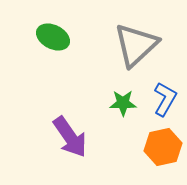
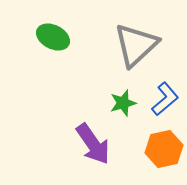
blue L-shape: rotated 20 degrees clockwise
green star: rotated 16 degrees counterclockwise
purple arrow: moved 23 px right, 7 px down
orange hexagon: moved 1 px right, 2 px down
